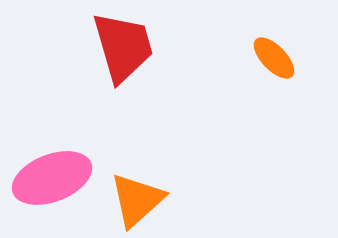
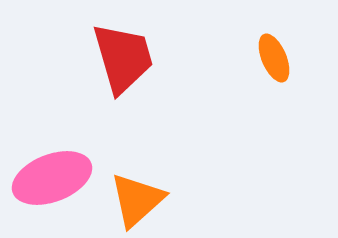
red trapezoid: moved 11 px down
orange ellipse: rotated 21 degrees clockwise
